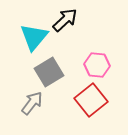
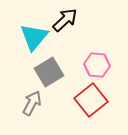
gray arrow: rotated 10 degrees counterclockwise
